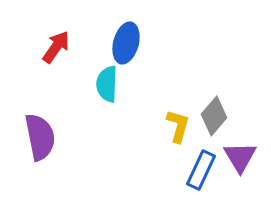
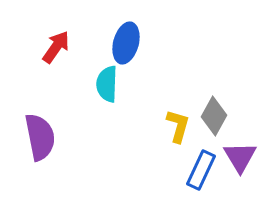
gray diamond: rotated 12 degrees counterclockwise
